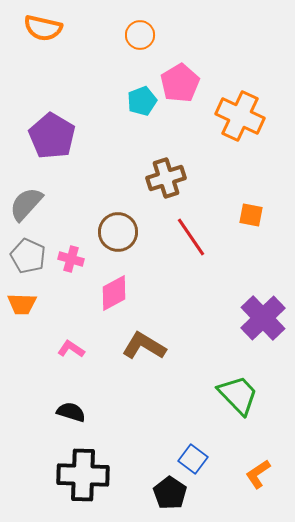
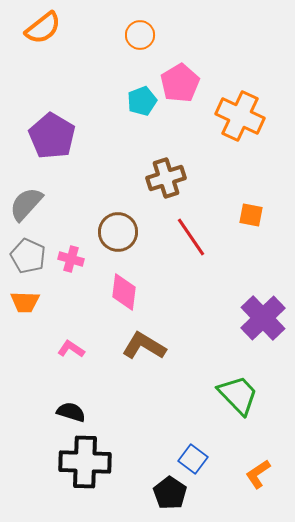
orange semicircle: rotated 51 degrees counterclockwise
pink diamond: moved 10 px right, 1 px up; rotated 54 degrees counterclockwise
orange trapezoid: moved 3 px right, 2 px up
black cross: moved 2 px right, 13 px up
